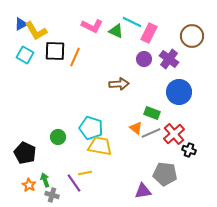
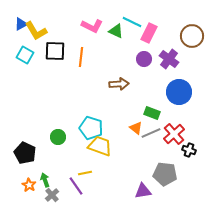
orange line: moved 6 px right; rotated 18 degrees counterclockwise
yellow trapezoid: rotated 10 degrees clockwise
purple line: moved 2 px right, 3 px down
gray cross: rotated 32 degrees clockwise
